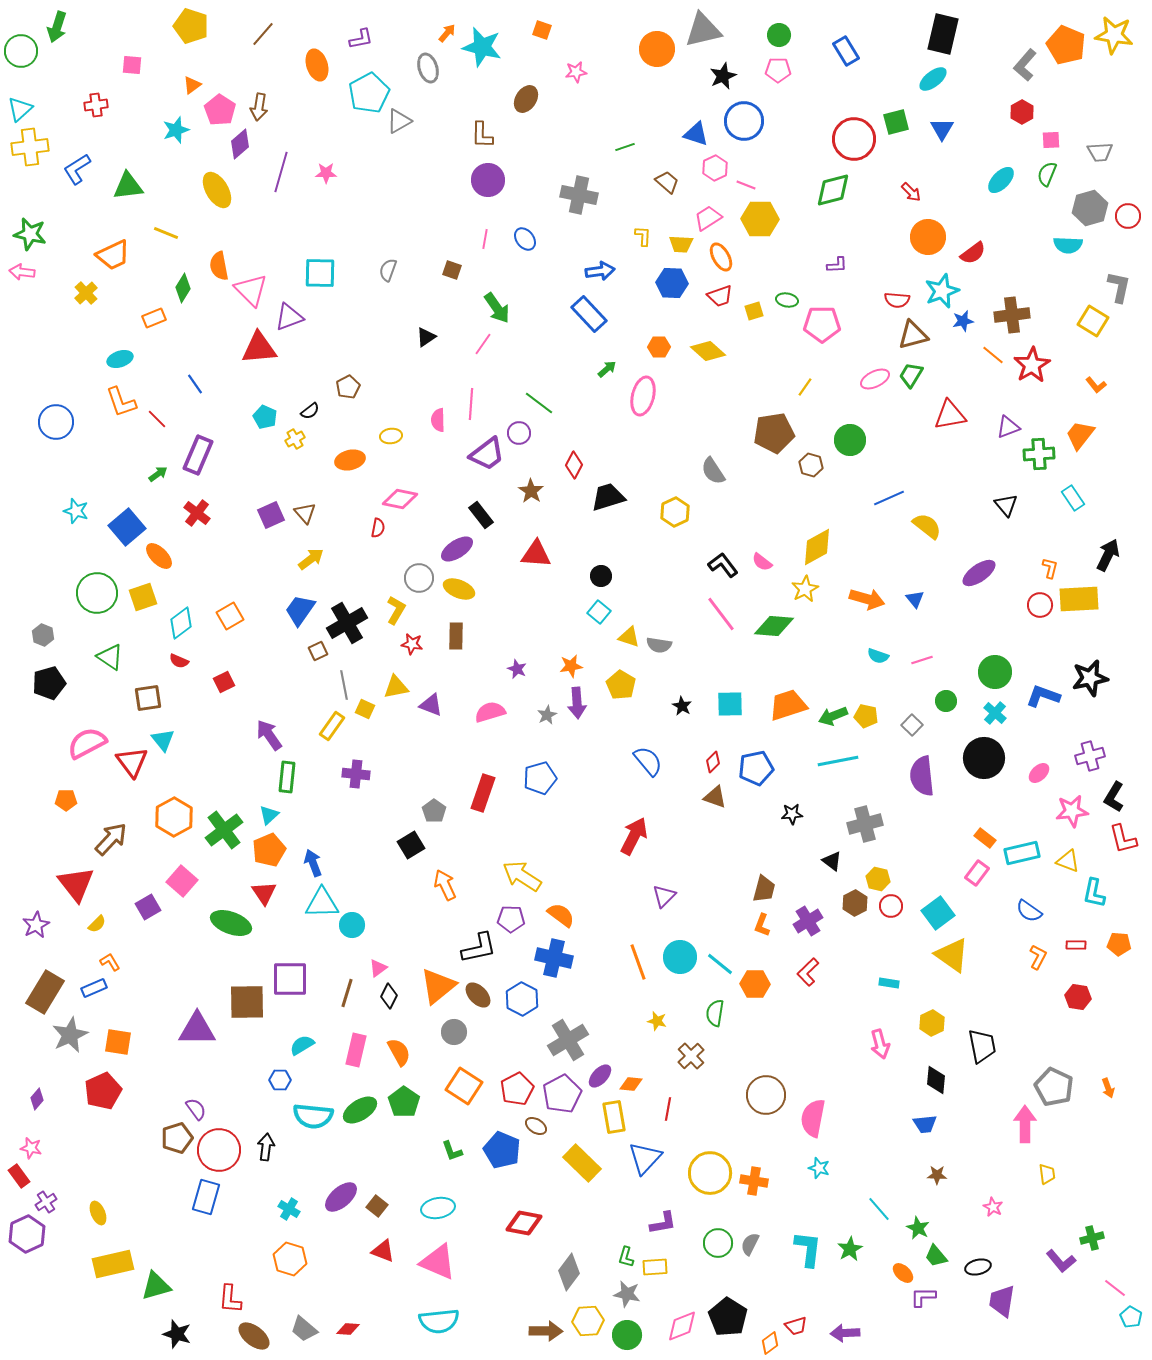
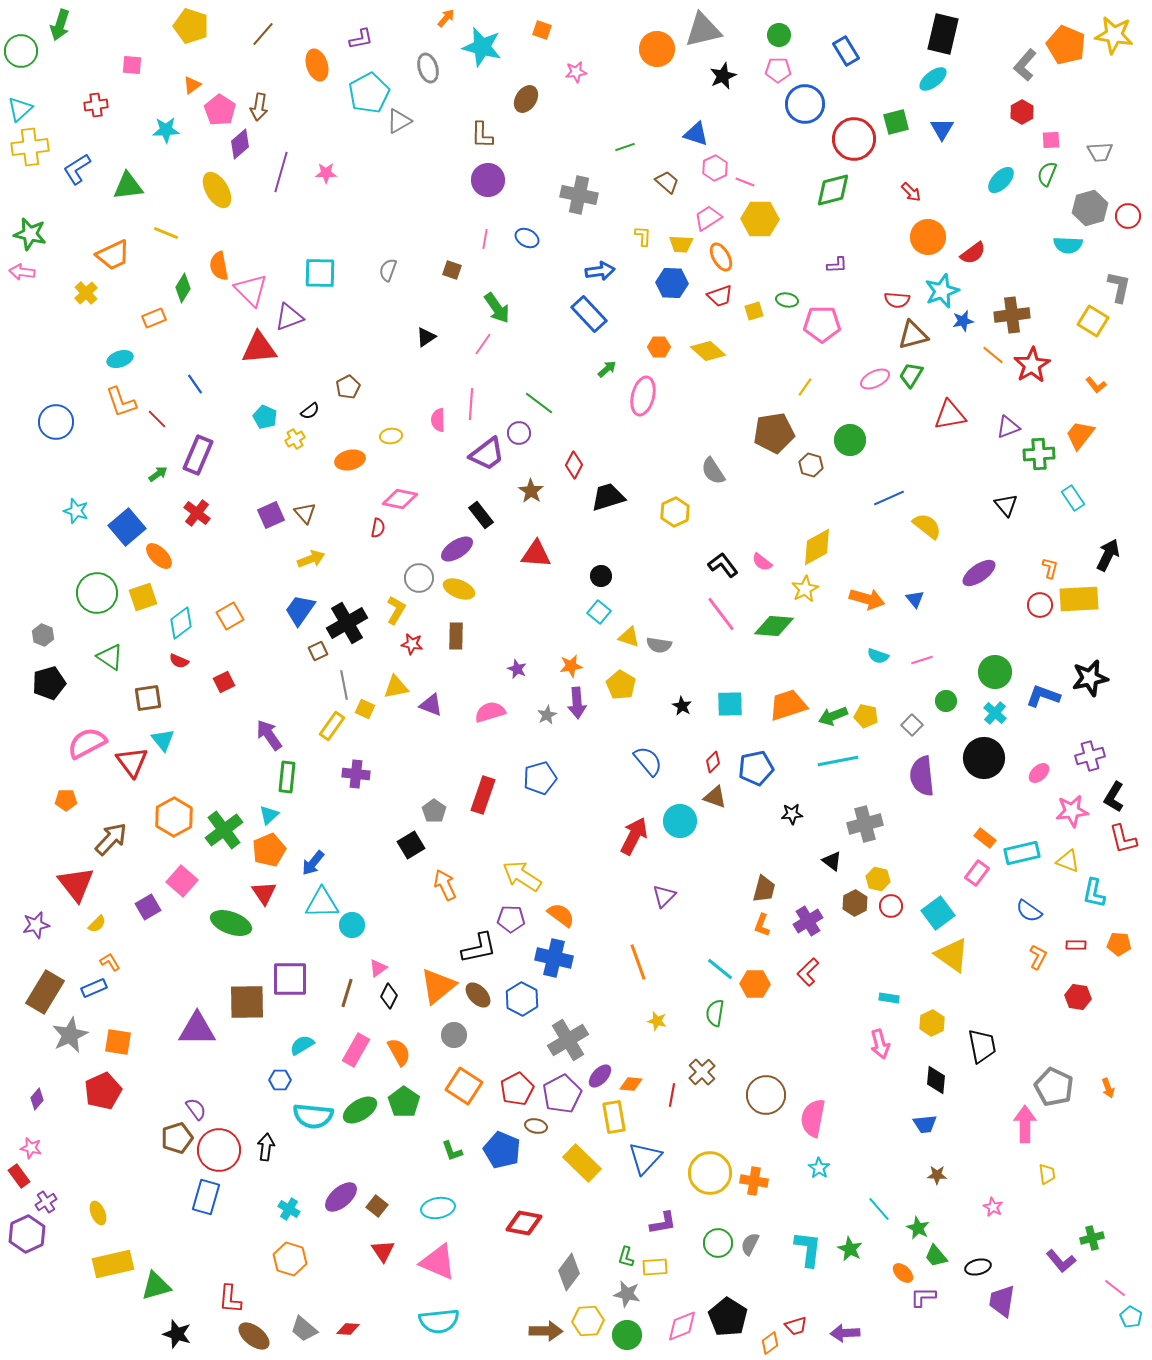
green arrow at (57, 27): moved 3 px right, 2 px up
orange arrow at (447, 33): moved 1 px left, 15 px up
blue circle at (744, 121): moved 61 px right, 17 px up
cyan star at (176, 130): moved 10 px left; rotated 16 degrees clockwise
pink line at (746, 185): moved 1 px left, 3 px up
blue ellipse at (525, 239): moved 2 px right, 1 px up; rotated 25 degrees counterclockwise
yellow arrow at (311, 559): rotated 16 degrees clockwise
red rectangle at (483, 793): moved 2 px down
blue arrow at (313, 863): rotated 120 degrees counterclockwise
purple star at (36, 925): rotated 16 degrees clockwise
cyan circle at (680, 957): moved 136 px up
cyan line at (720, 964): moved 5 px down
cyan rectangle at (889, 983): moved 15 px down
gray circle at (454, 1032): moved 3 px down
pink rectangle at (356, 1050): rotated 16 degrees clockwise
brown cross at (691, 1056): moved 11 px right, 16 px down
red line at (668, 1109): moved 4 px right, 14 px up
brown ellipse at (536, 1126): rotated 20 degrees counterclockwise
cyan star at (819, 1168): rotated 15 degrees clockwise
green star at (850, 1249): rotated 15 degrees counterclockwise
red triangle at (383, 1251): rotated 35 degrees clockwise
